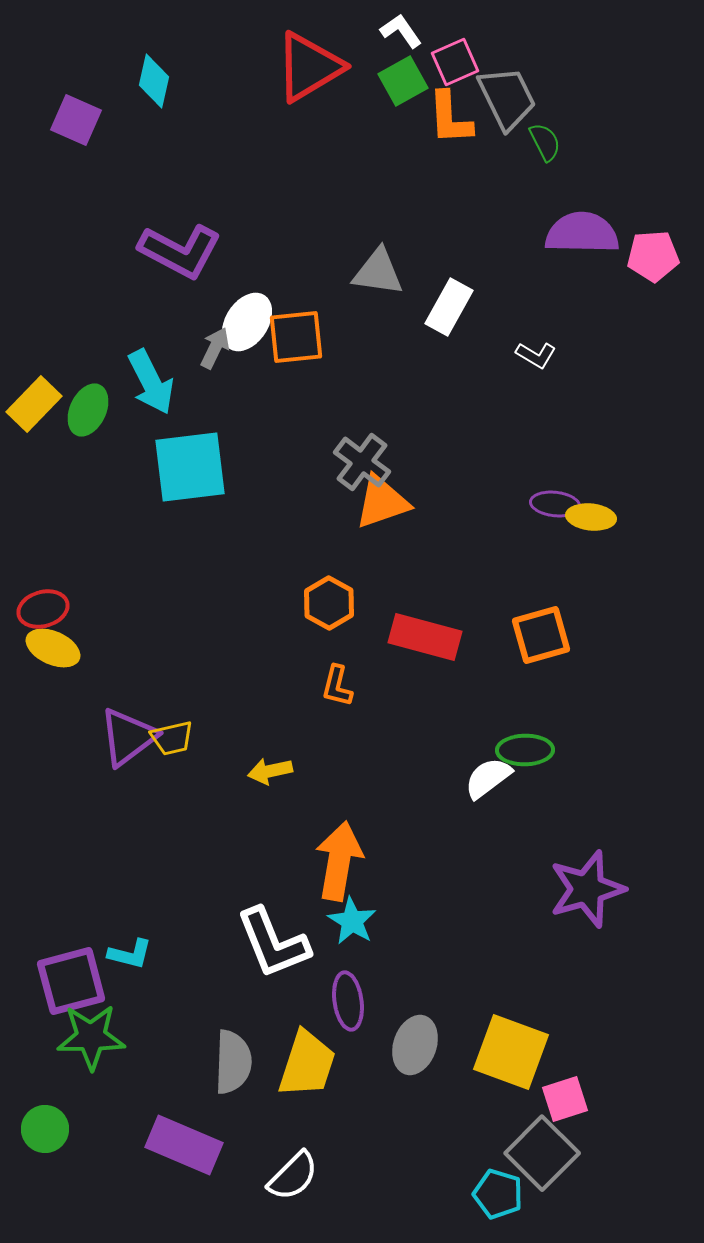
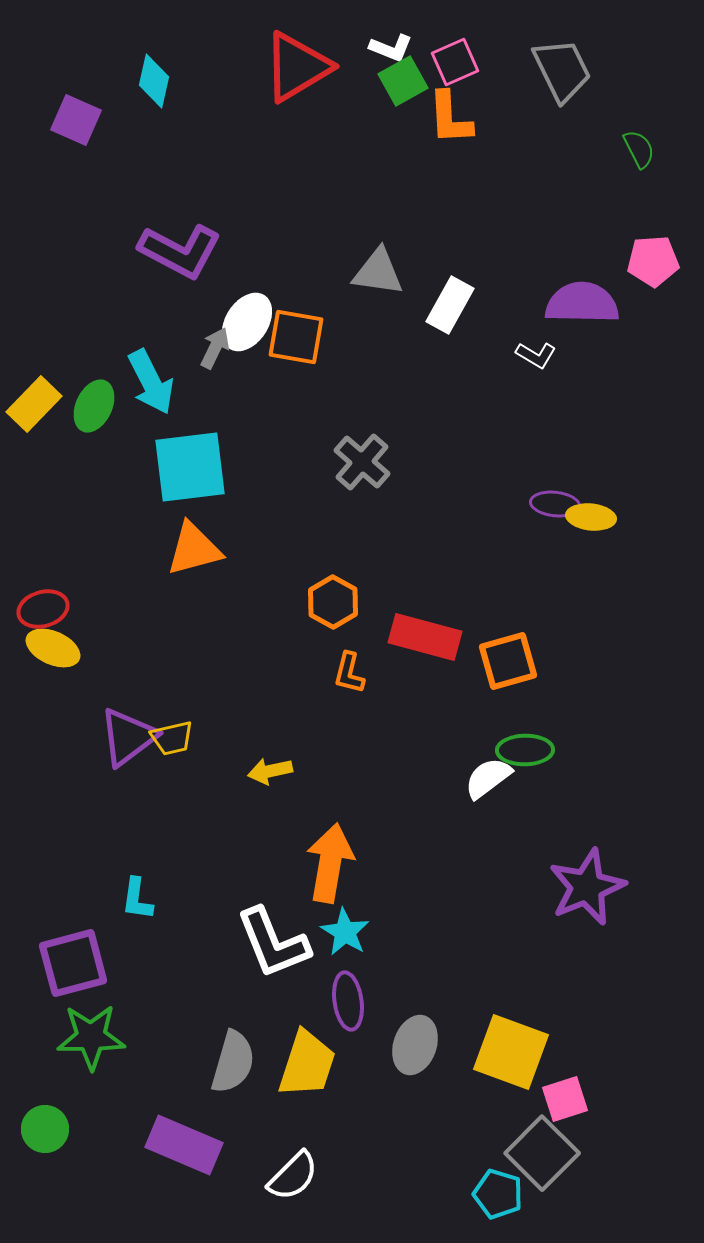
white L-shape at (401, 31): moved 10 px left, 17 px down; rotated 147 degrees clockwise
red triangle at (309, 67): moved 12 px left
gray trapezoid at (507, 98): moved 55 px right, 28 px up
green semicircle at (545, 142): moved 94 px right, 7 px down
purple semicircle at (582, 233): moved 70 px down
pink pentagon at (653, 256): moved 5 px down
white rectangle at (449, 307): moved 1 px right, 2 px up
orange square at (296, 337): rotated 16 degrees clockwise
green ellipse at (88, 410): moved 6 px right, 4 px up
gray cross at (362, 462): rotated 4 degrees clockwise
orange triangle at (382, 502): moved 188 px left, 47 px down; rotated 4 degrees clockwise
orange hexagon at (329, 603): moved 4 px right, 1 px up
orange square at (541, 635): moved 33 px left, 26 px down
orange L-shape at (337, 686): moved 12 px right, 13 px up
orange arrow at (339, 861): moved 9 px left, 2 px down
purple star at (587, 889): moved 2 px up; rotated 6 degrees counterclockwise
cyan star at (352, 921): moved 7 px left, 11 px down
cyan L-shape at (130, 954): moved 7 px right, 55 px up; rotated 84 degrees clockwise
purple square at (71, 981): moved 2 px right, 18 px up
gray semicircle at (233, 1062): rotated 14 degrees clockwise
